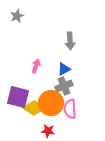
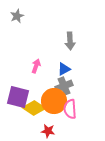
orange circle: moved 3 px right, 2 px up
